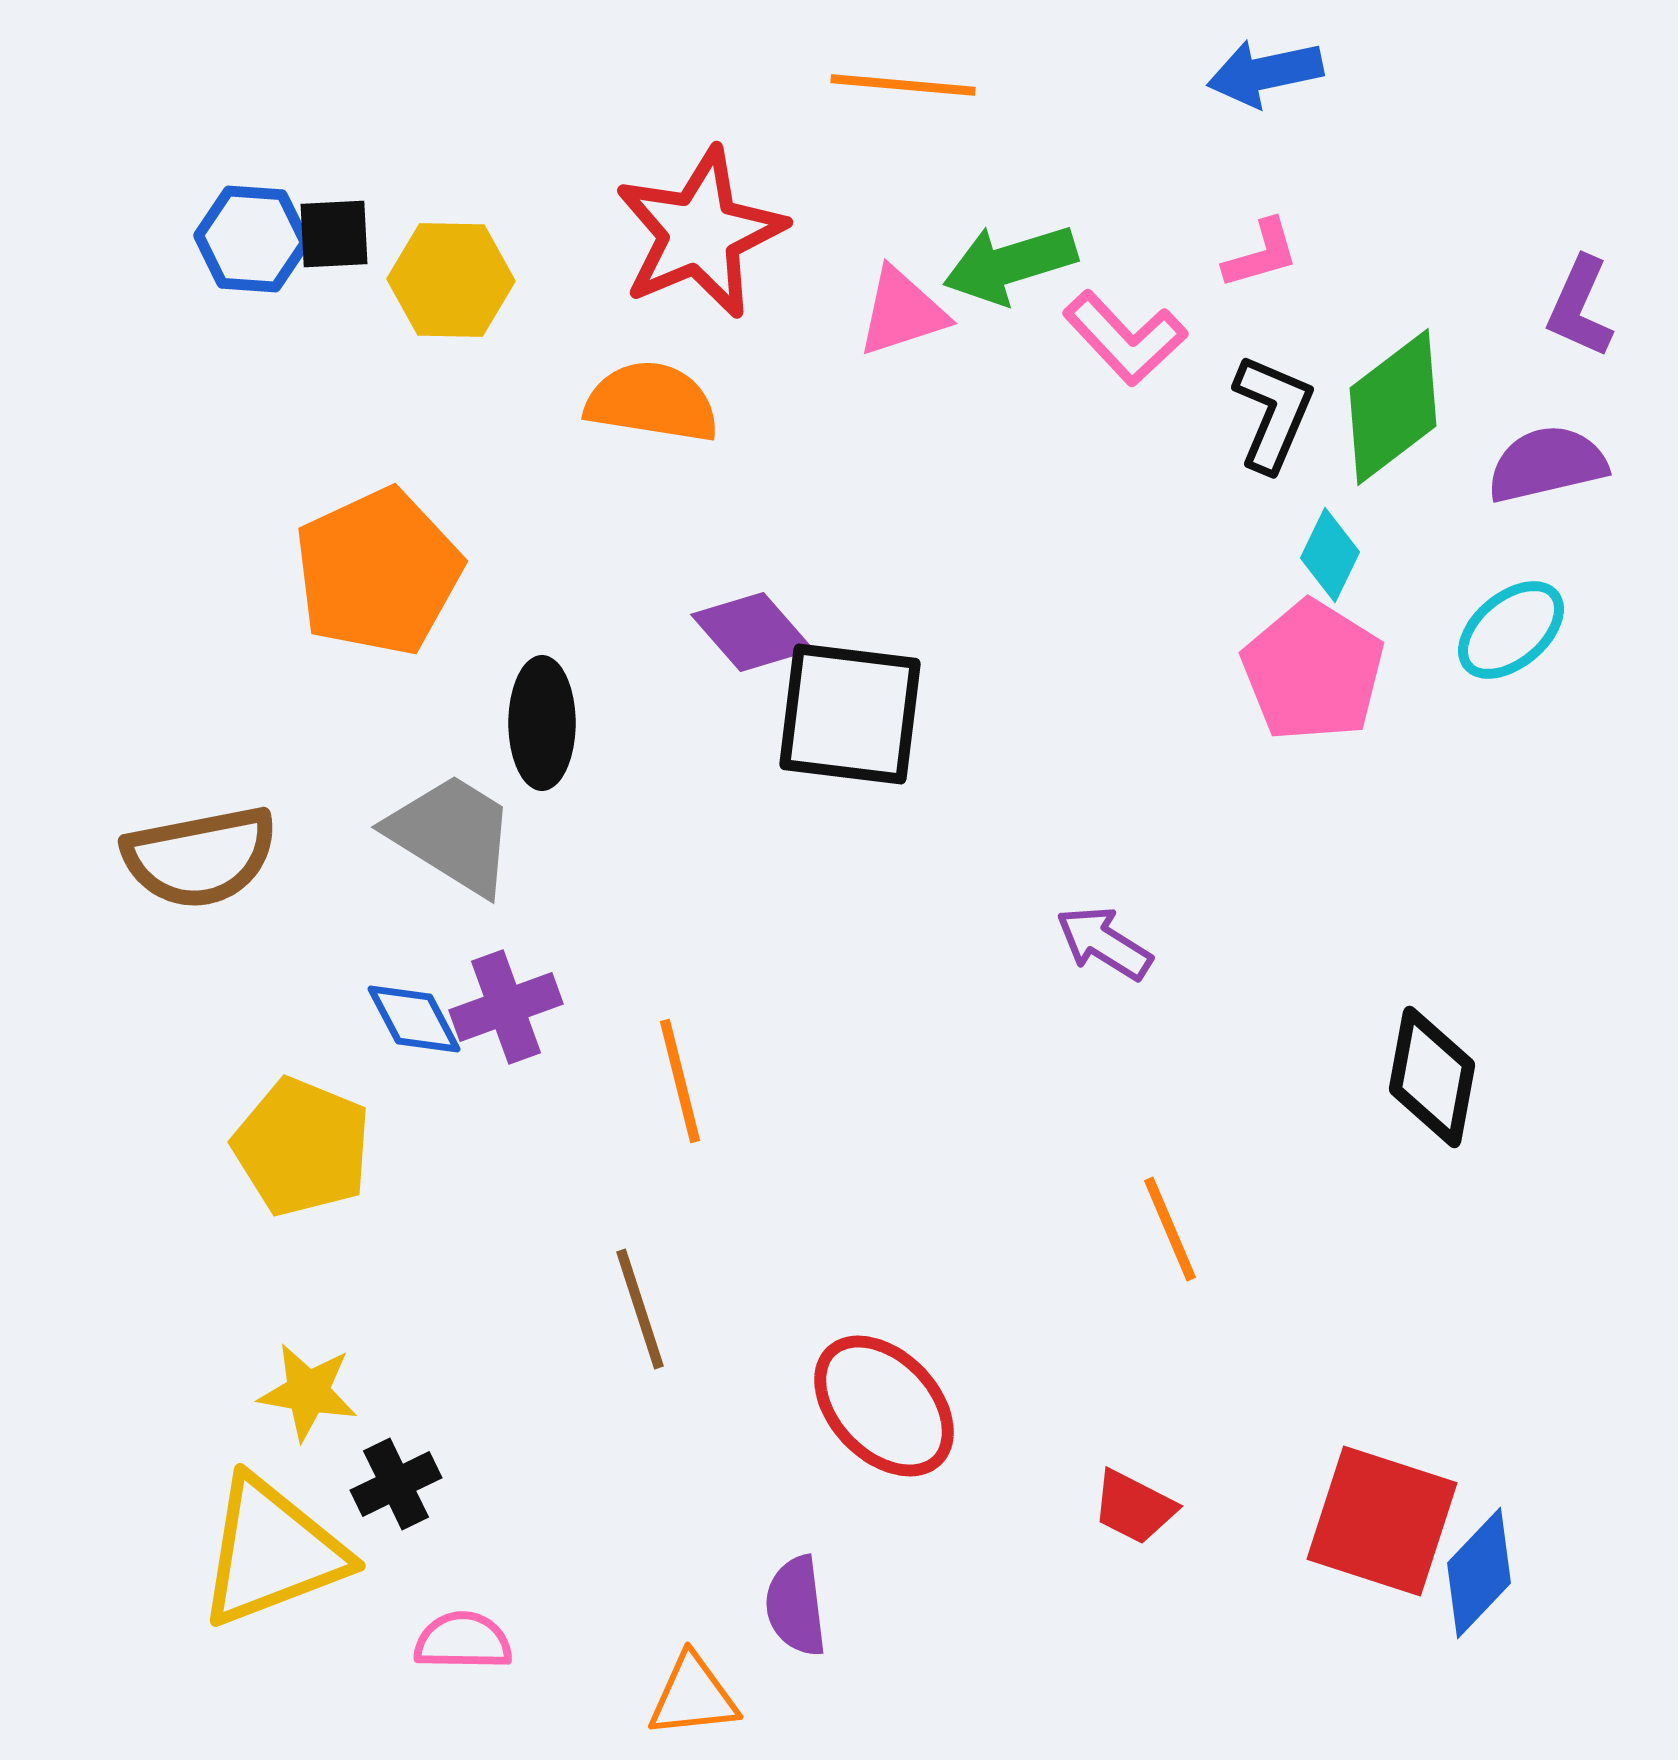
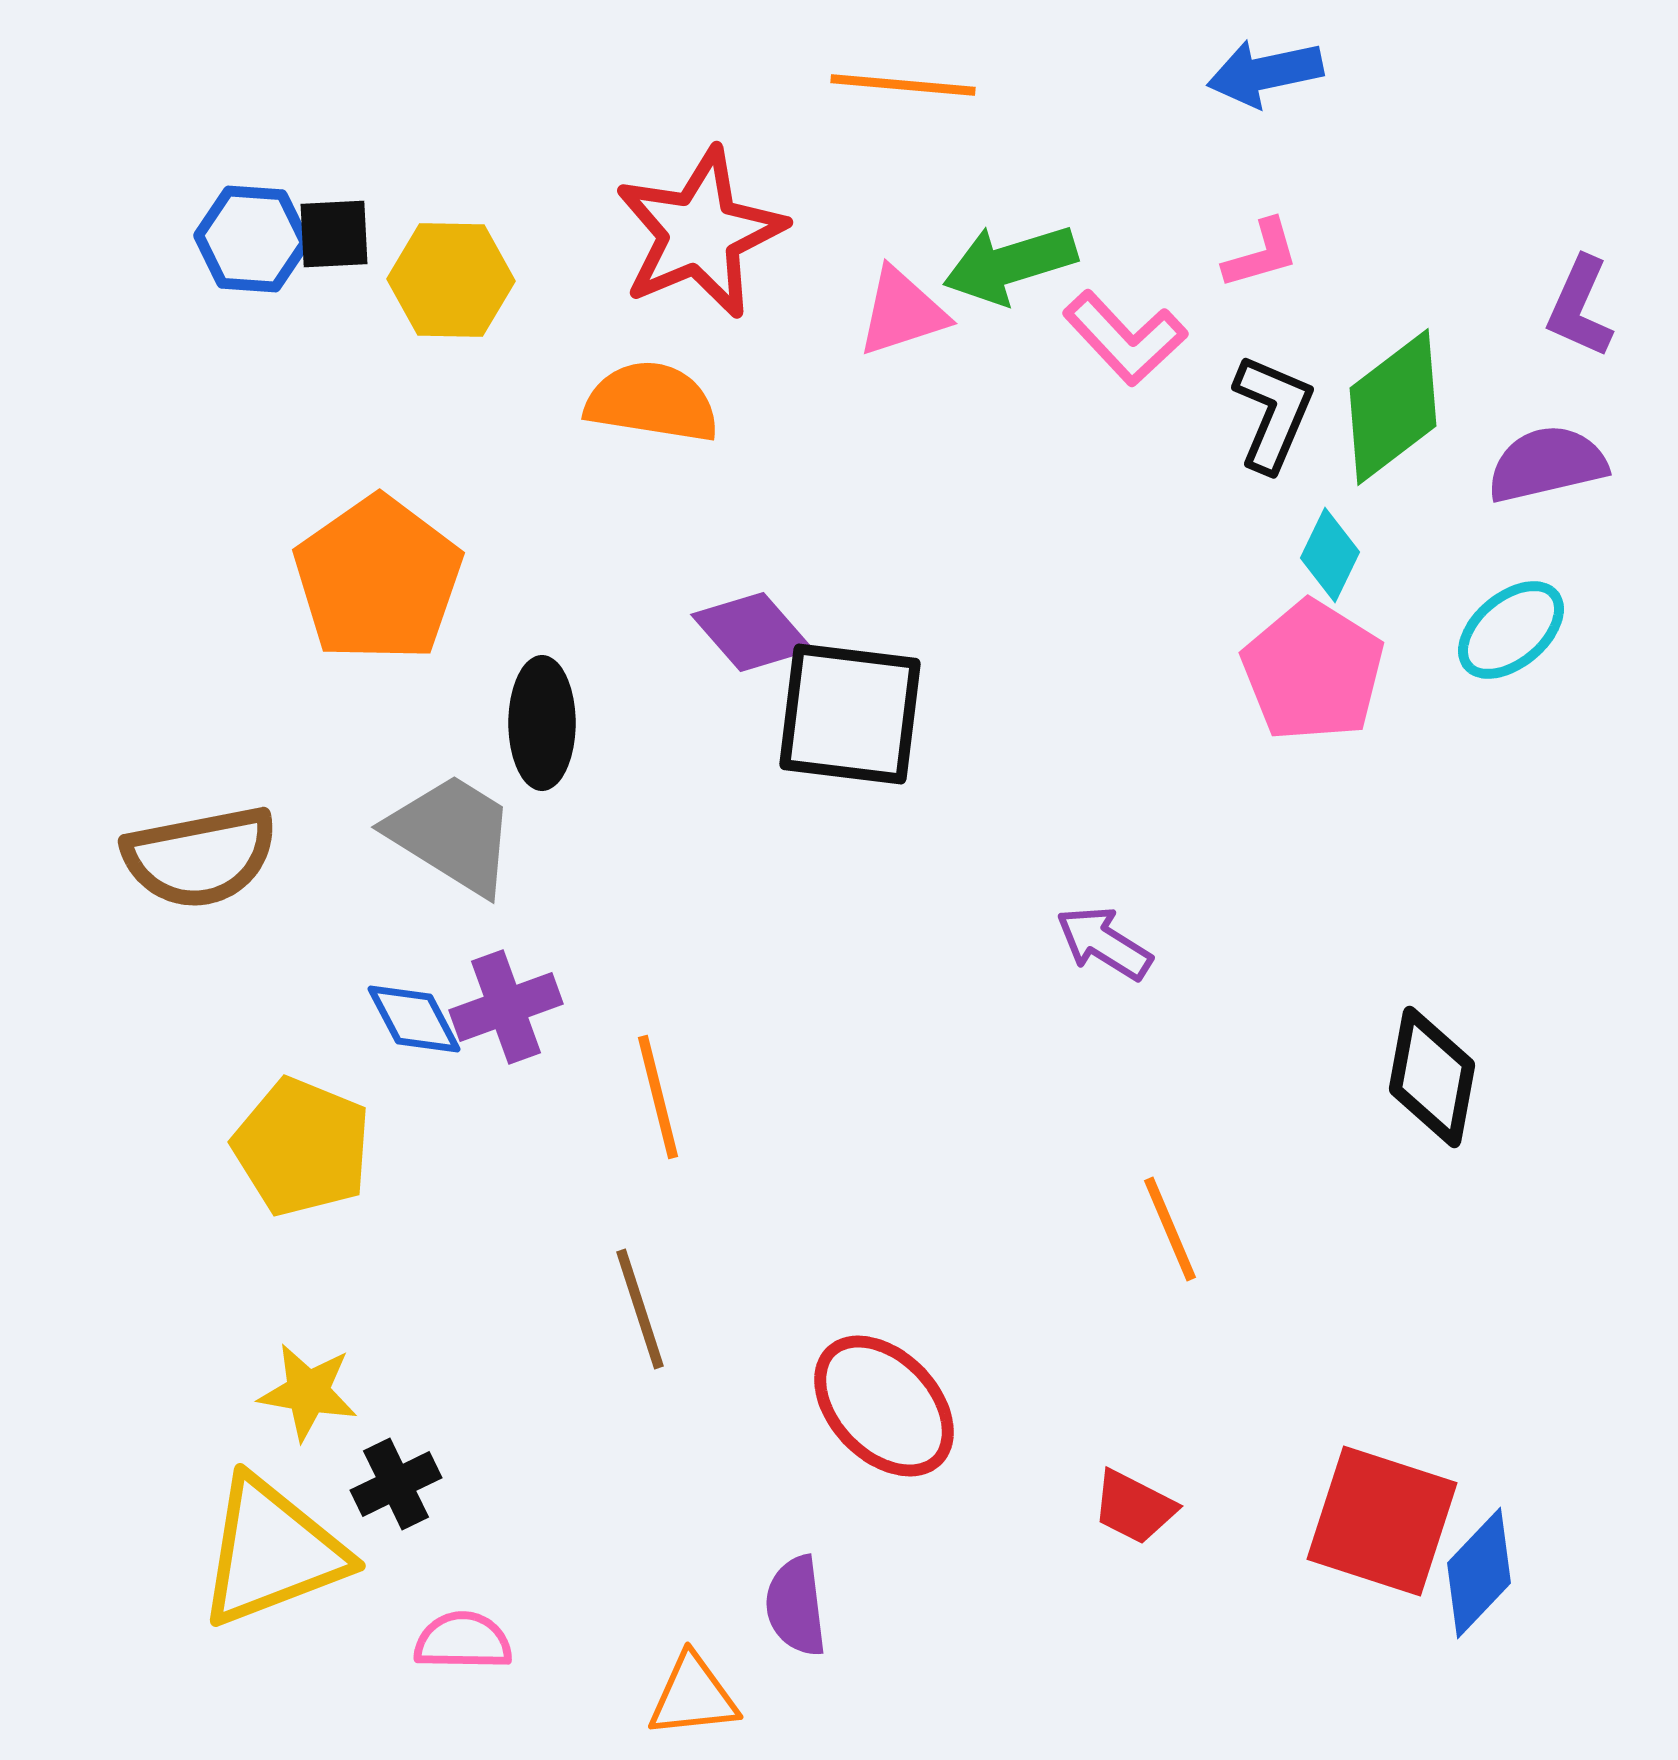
orange pentagon at (378, 572): moved 7 px down; rotated 10 degrees counterclockwise
orange line at (680, 1081): moved 22 px left, 16 px down
